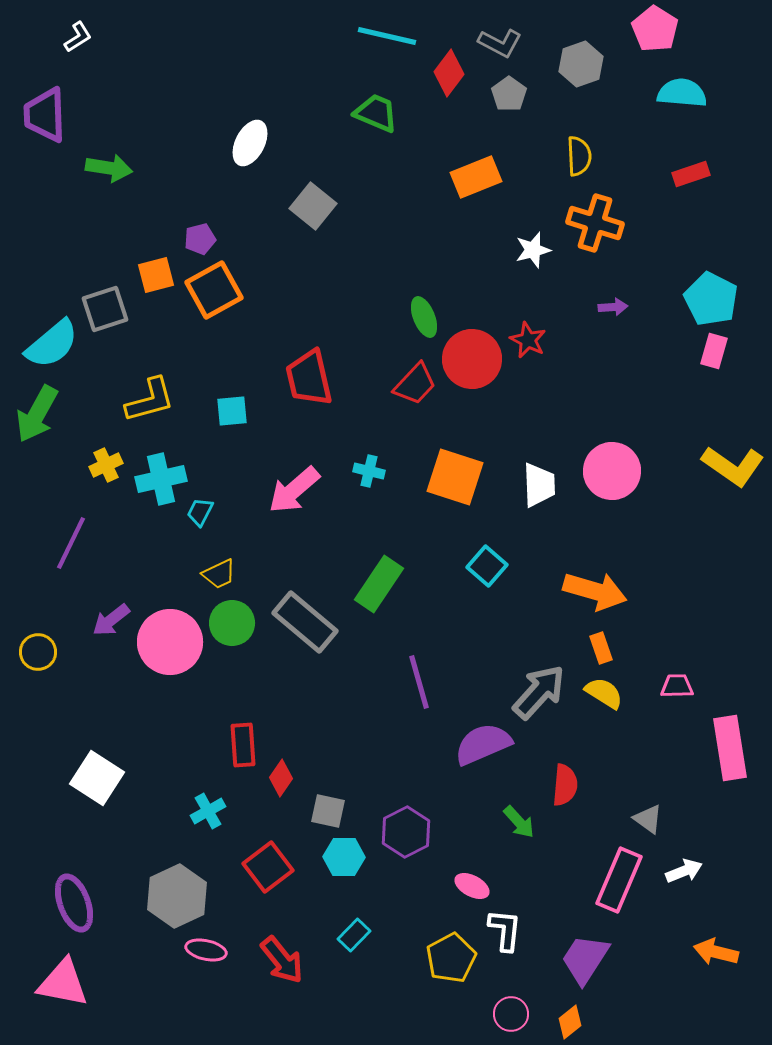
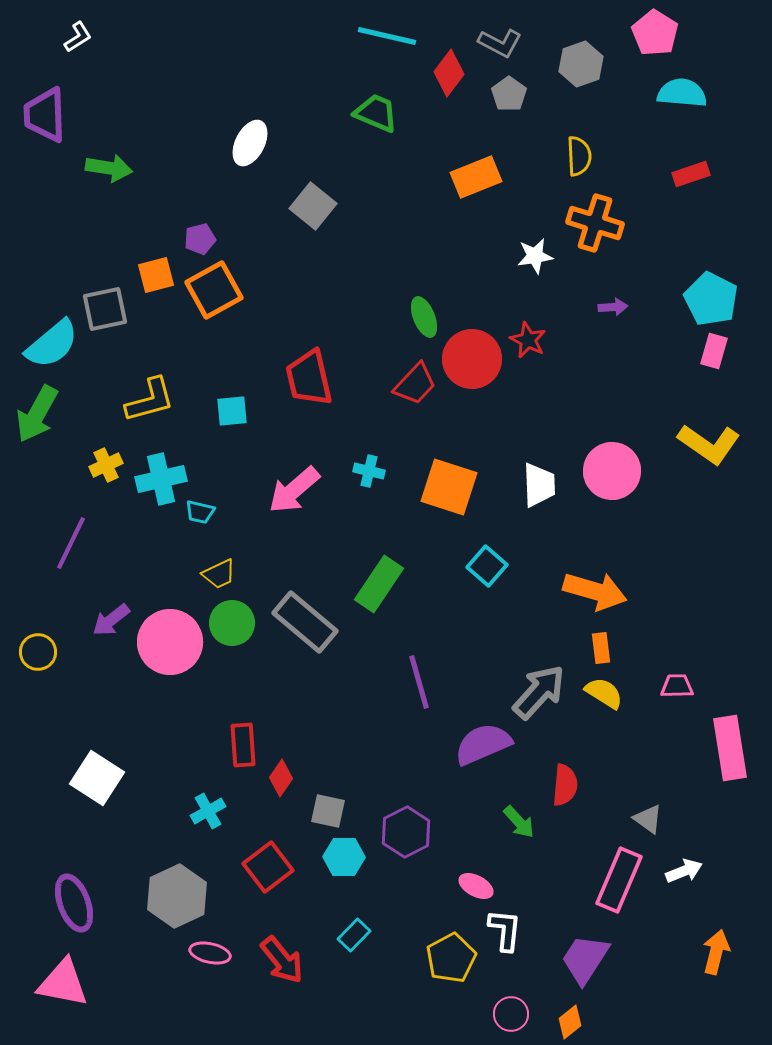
pink pentagon at (655, 29): moved 4 px down
white star at (533, 250): moved 2 px right, 6 px down; rotated 6 degrees clockwise
gray square at (105, 309): rotated 6 degrees clockwise
yellow L-shape at (733, 466): moved 24 px left, 22 px up
orange square at (455, 477): moved 6 px left, 10 px down
cyan trapezoid at (200, 512): rotated 104 degrees counterclockwise
orange rectangle at (601, 648): rotated 12 degrees clockwise
pink ellipse at (472, 886): moved 4 px right
pink ellipse at (206, 950): moved 4 px right, 3 px down
orange arrow at (716, 952): rotated 90 degrees clockwise
